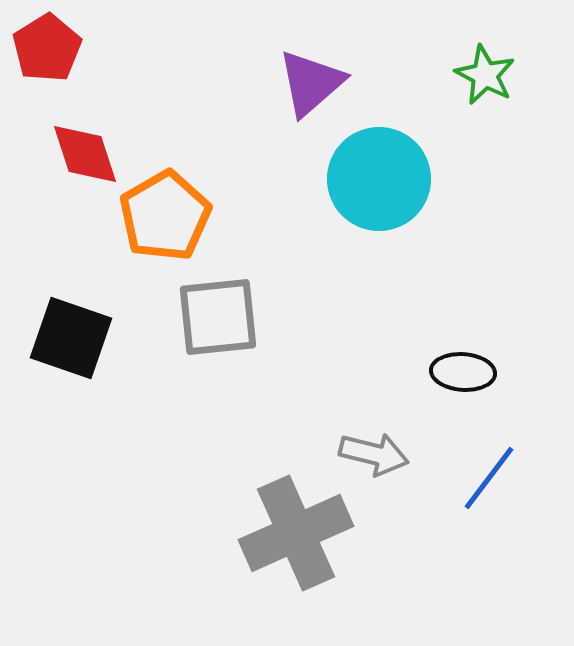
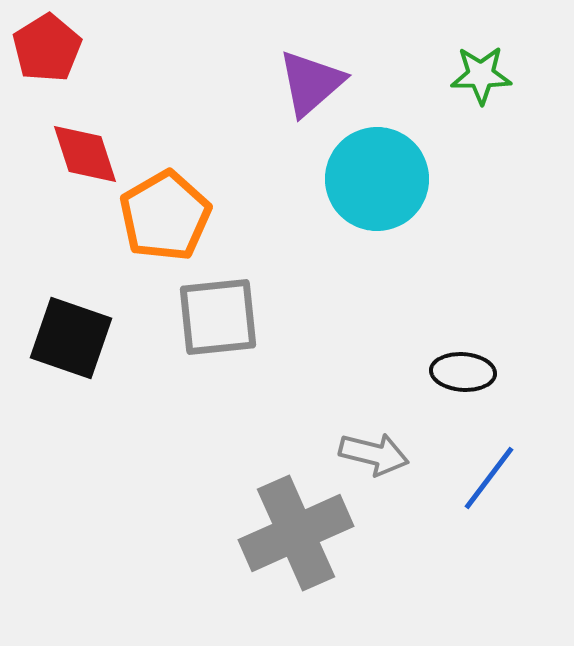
green star: moved 4 px left; rotated 28 degrees counterclockwise
cyan circle: moved 2 px left
